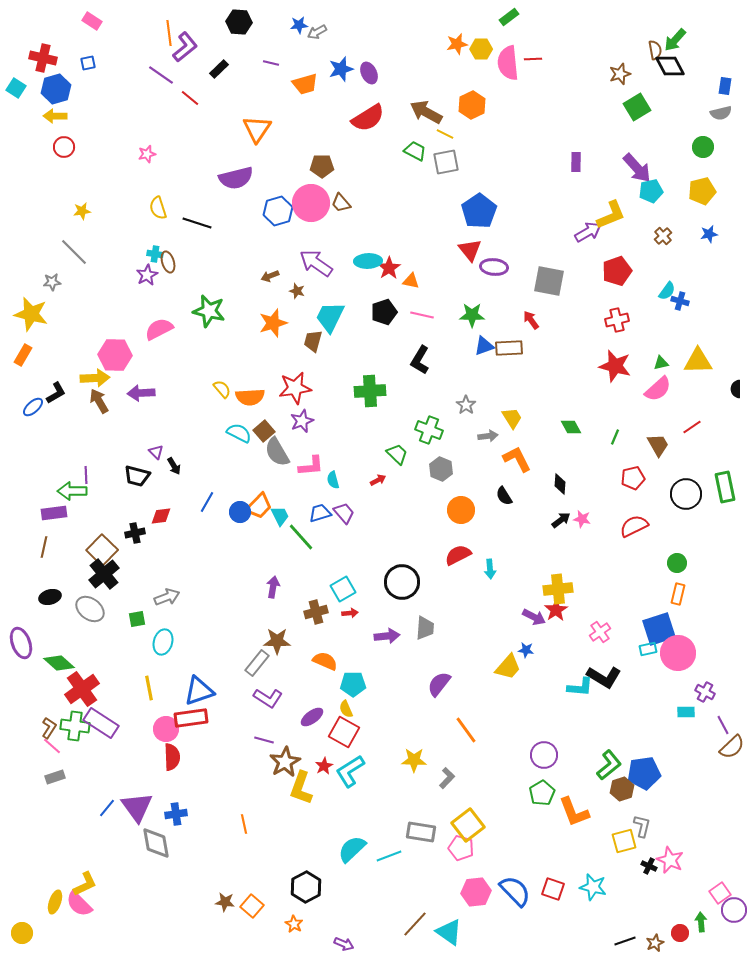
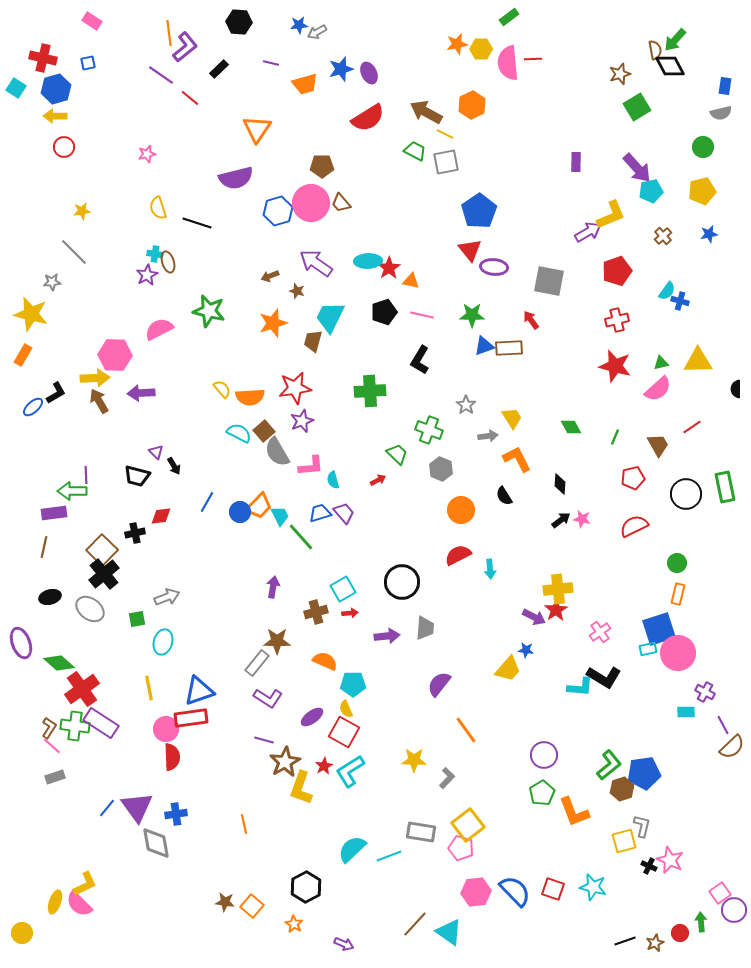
yellow trapezoid at (508, 667): moved 2 px down
